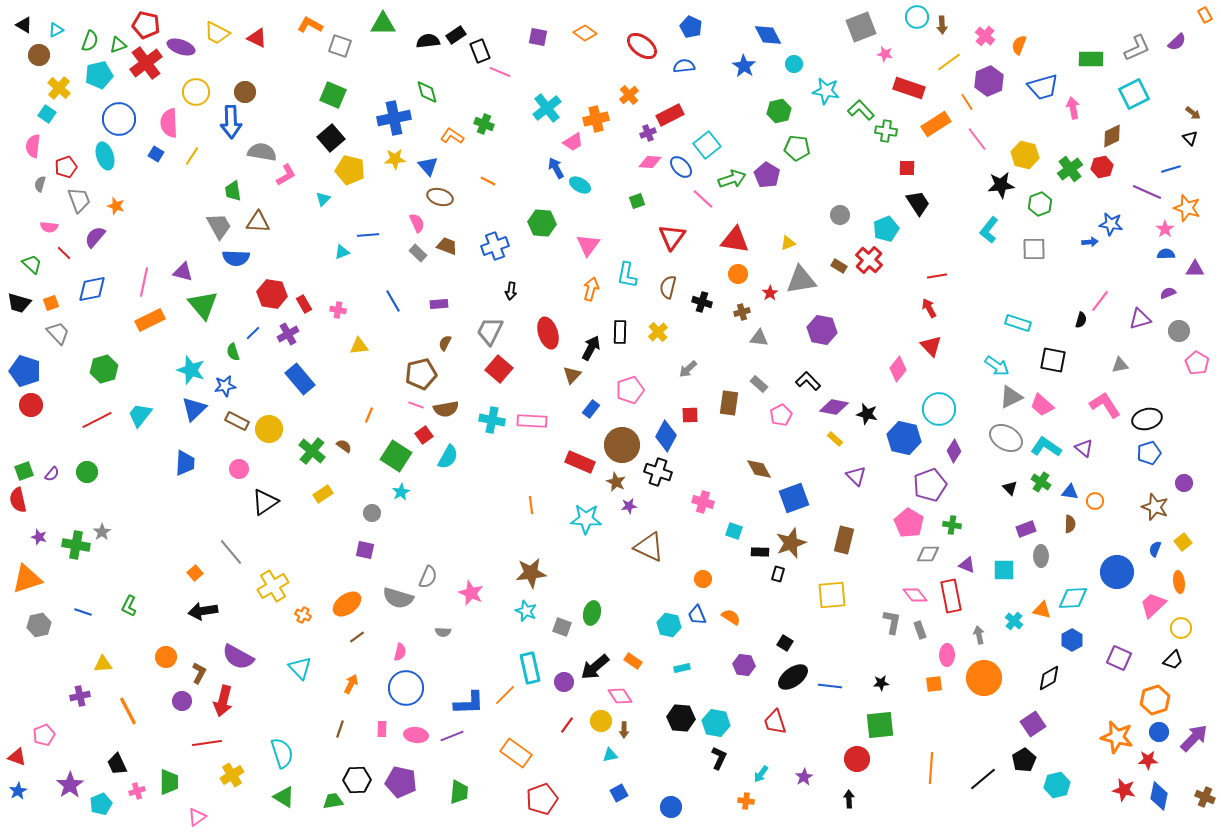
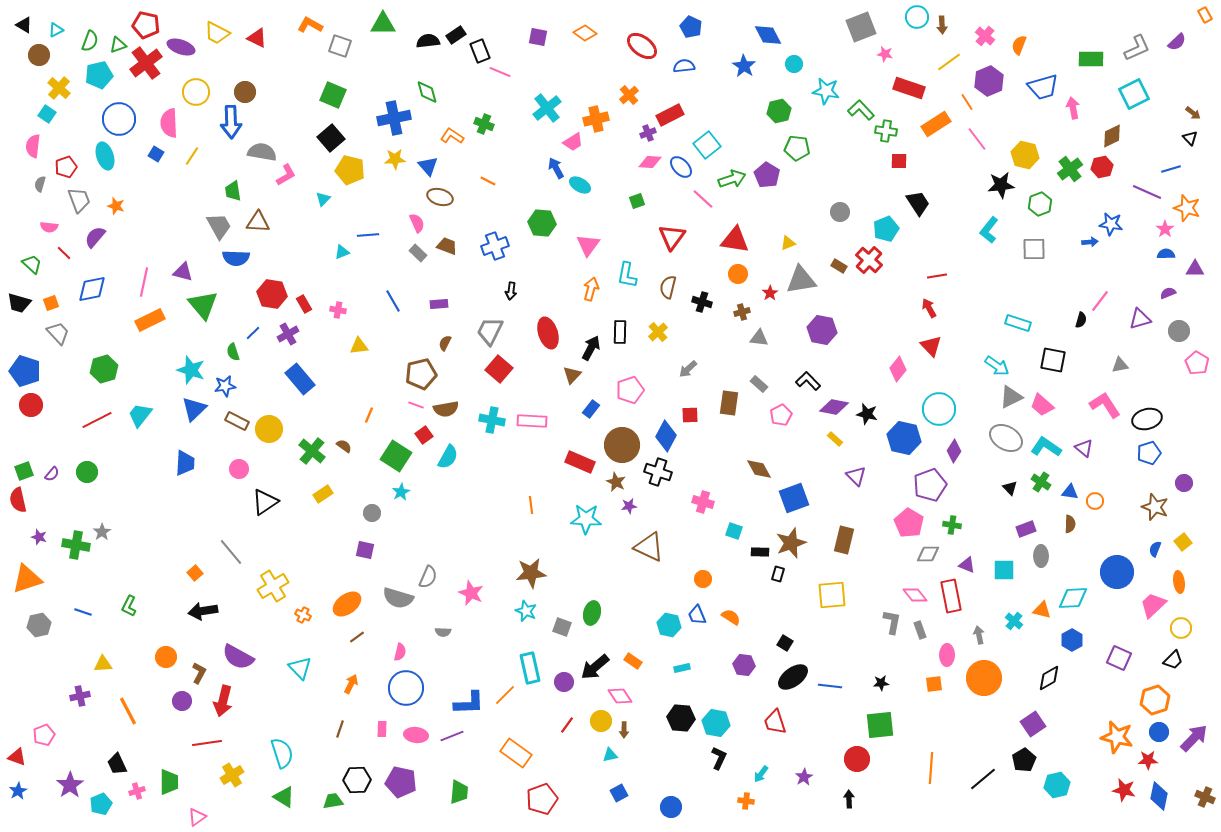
red square at (907, 168): moved 8 px left, 7 px up
gray circle at (840, 215): moved 3 px up
